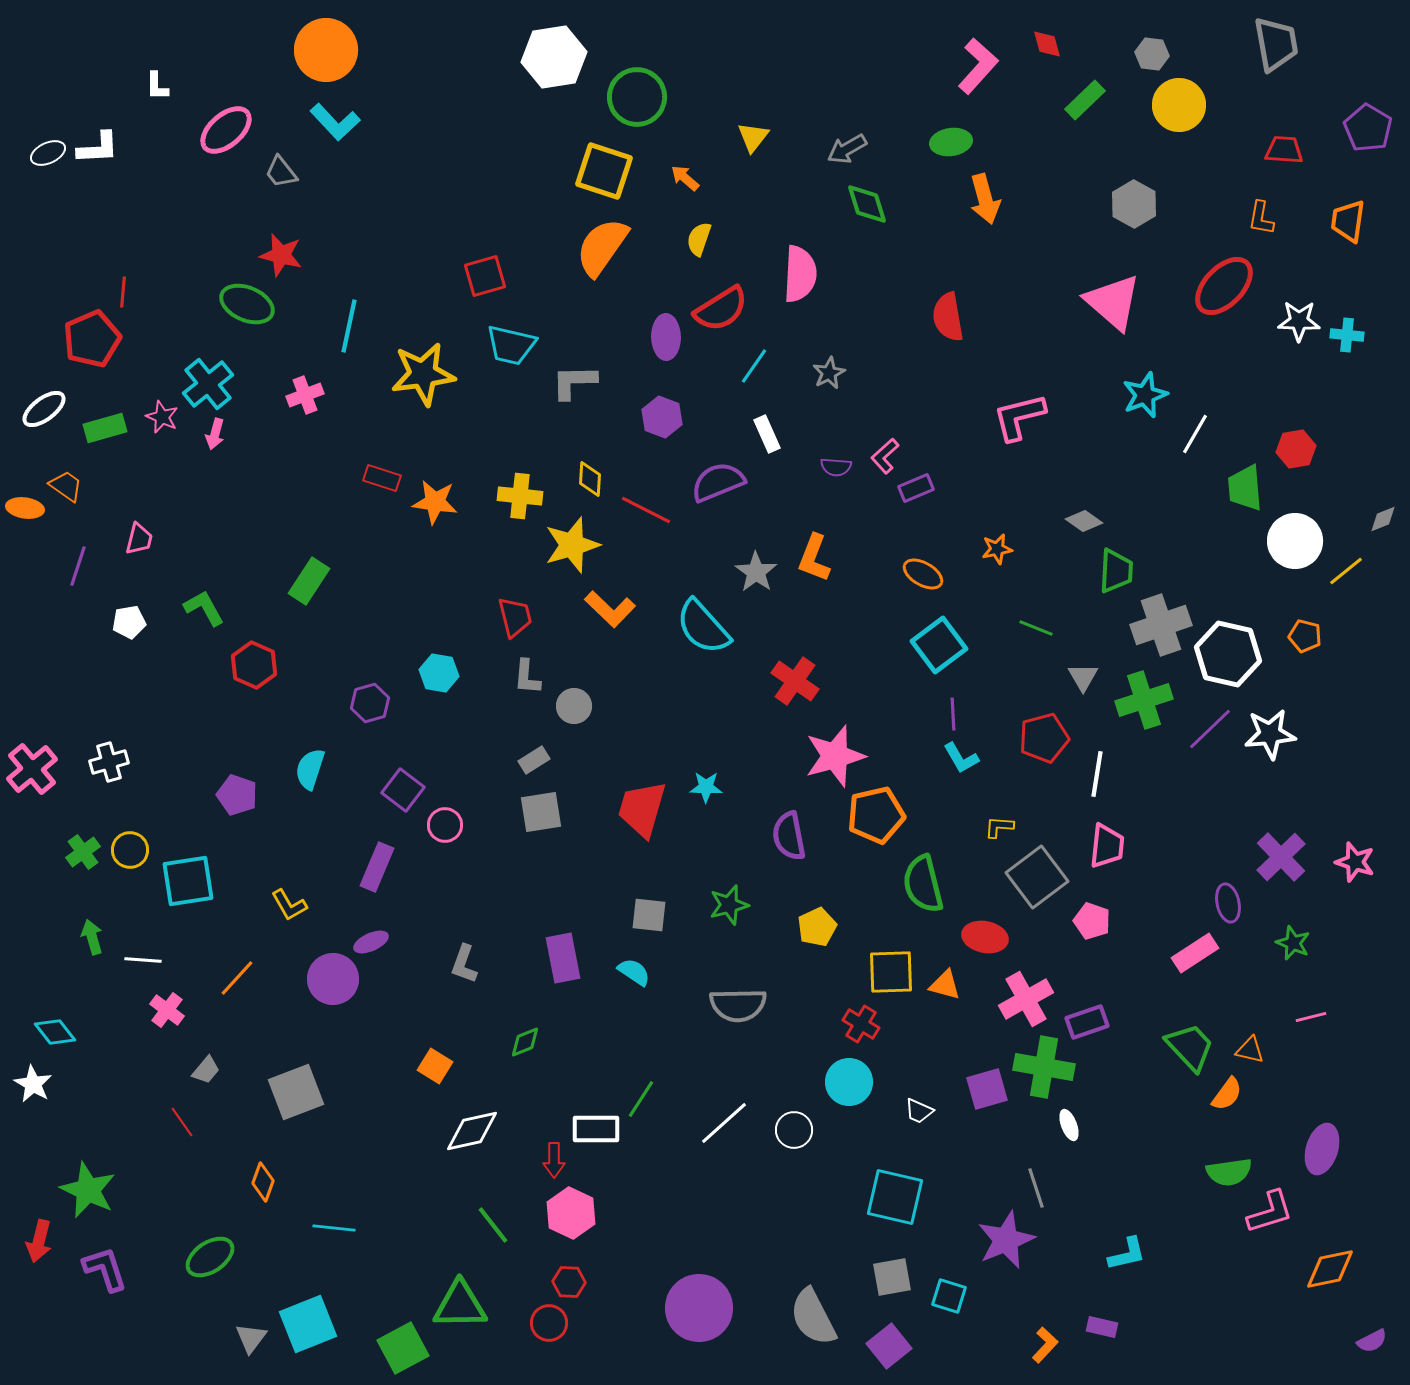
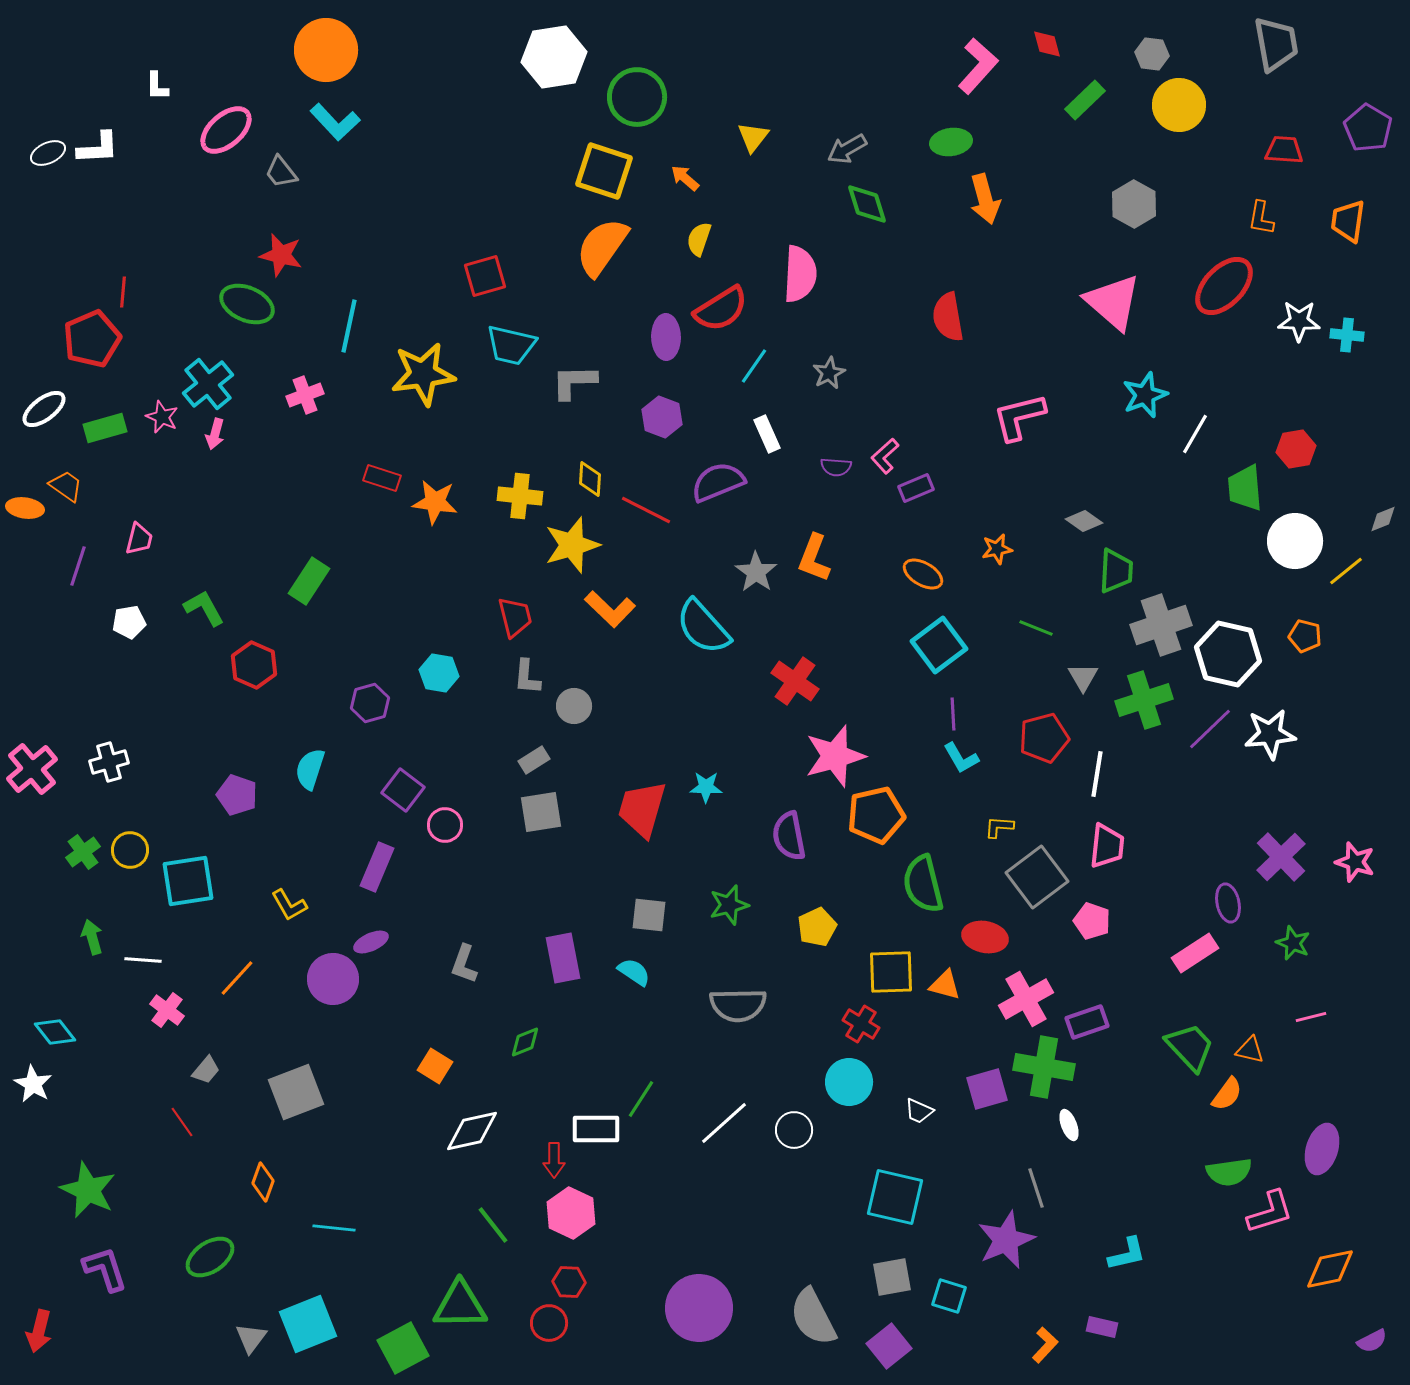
red arrow at (39, 1241): moved 90 px down
